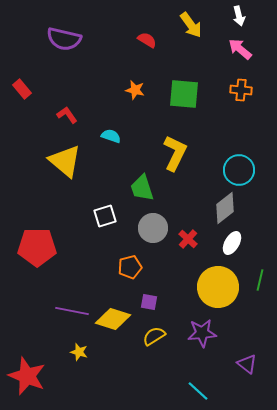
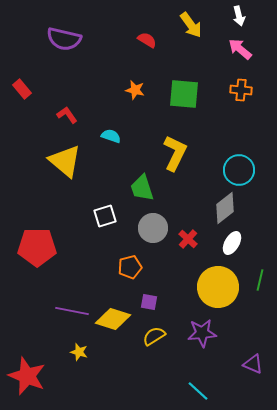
purple triangle: moved 6 px right; rotated 15 degrees counterclockwise
